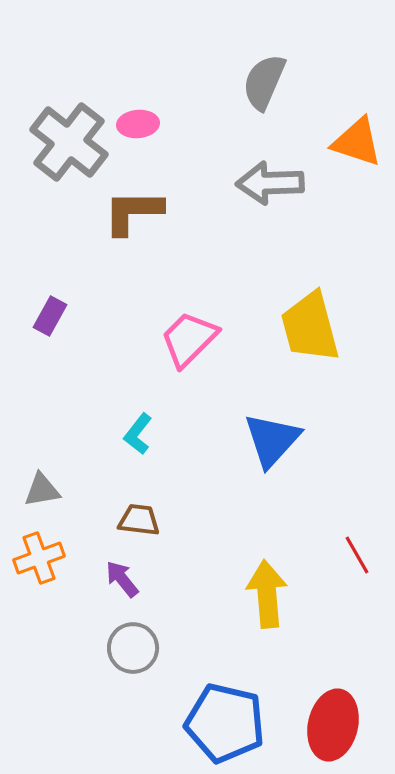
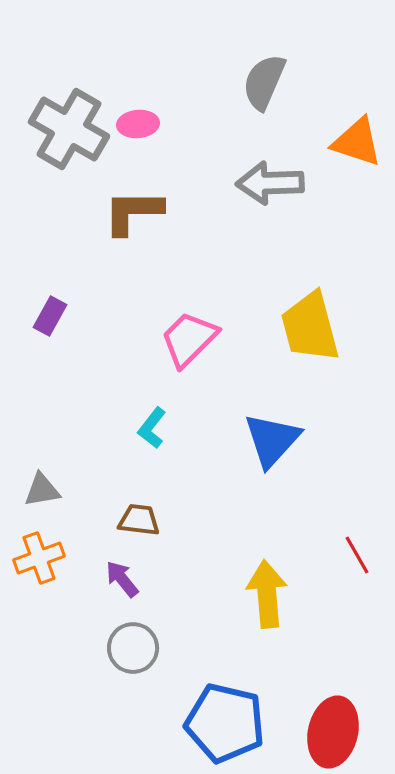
gray cross: moved 13 px up; rotated 8 degrees counterclockwise
cyan L-shape: moved 14 px right, 6 px up
red ellipse: moved 7 px down
